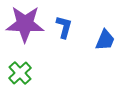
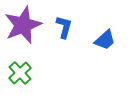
purple star: moved 2 px left, 1 px down; rotated 24 degrees counterclockwise
blue trapezoid: rotated 25 degrees clockwise
